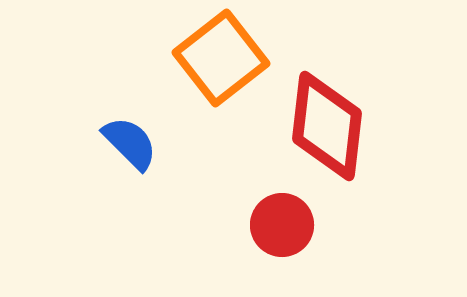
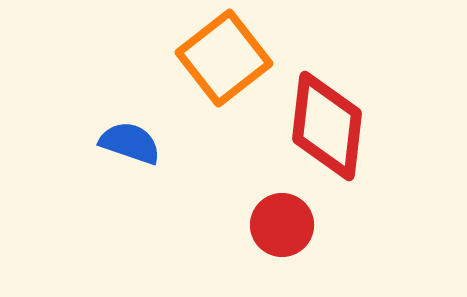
orange square: moved 3 px right
blue semicircle: rotated 26 degrees counterclockwise
